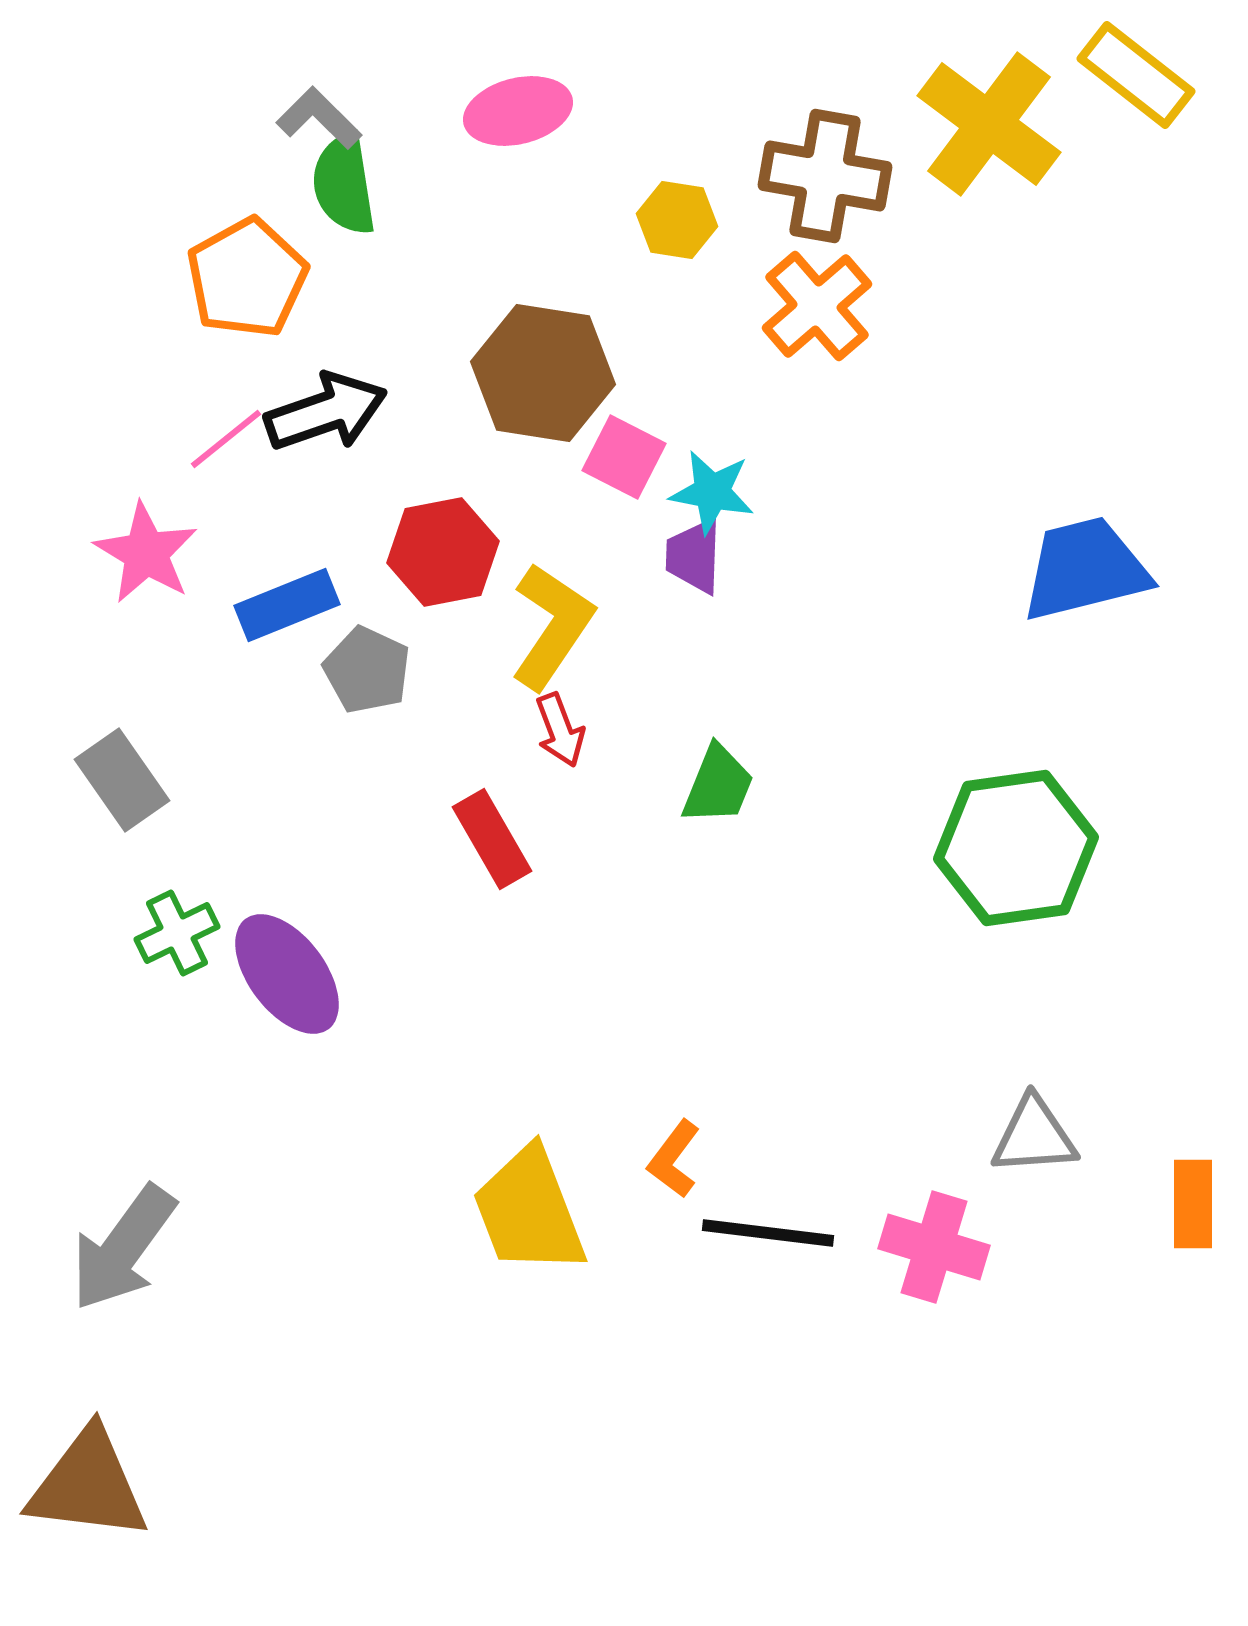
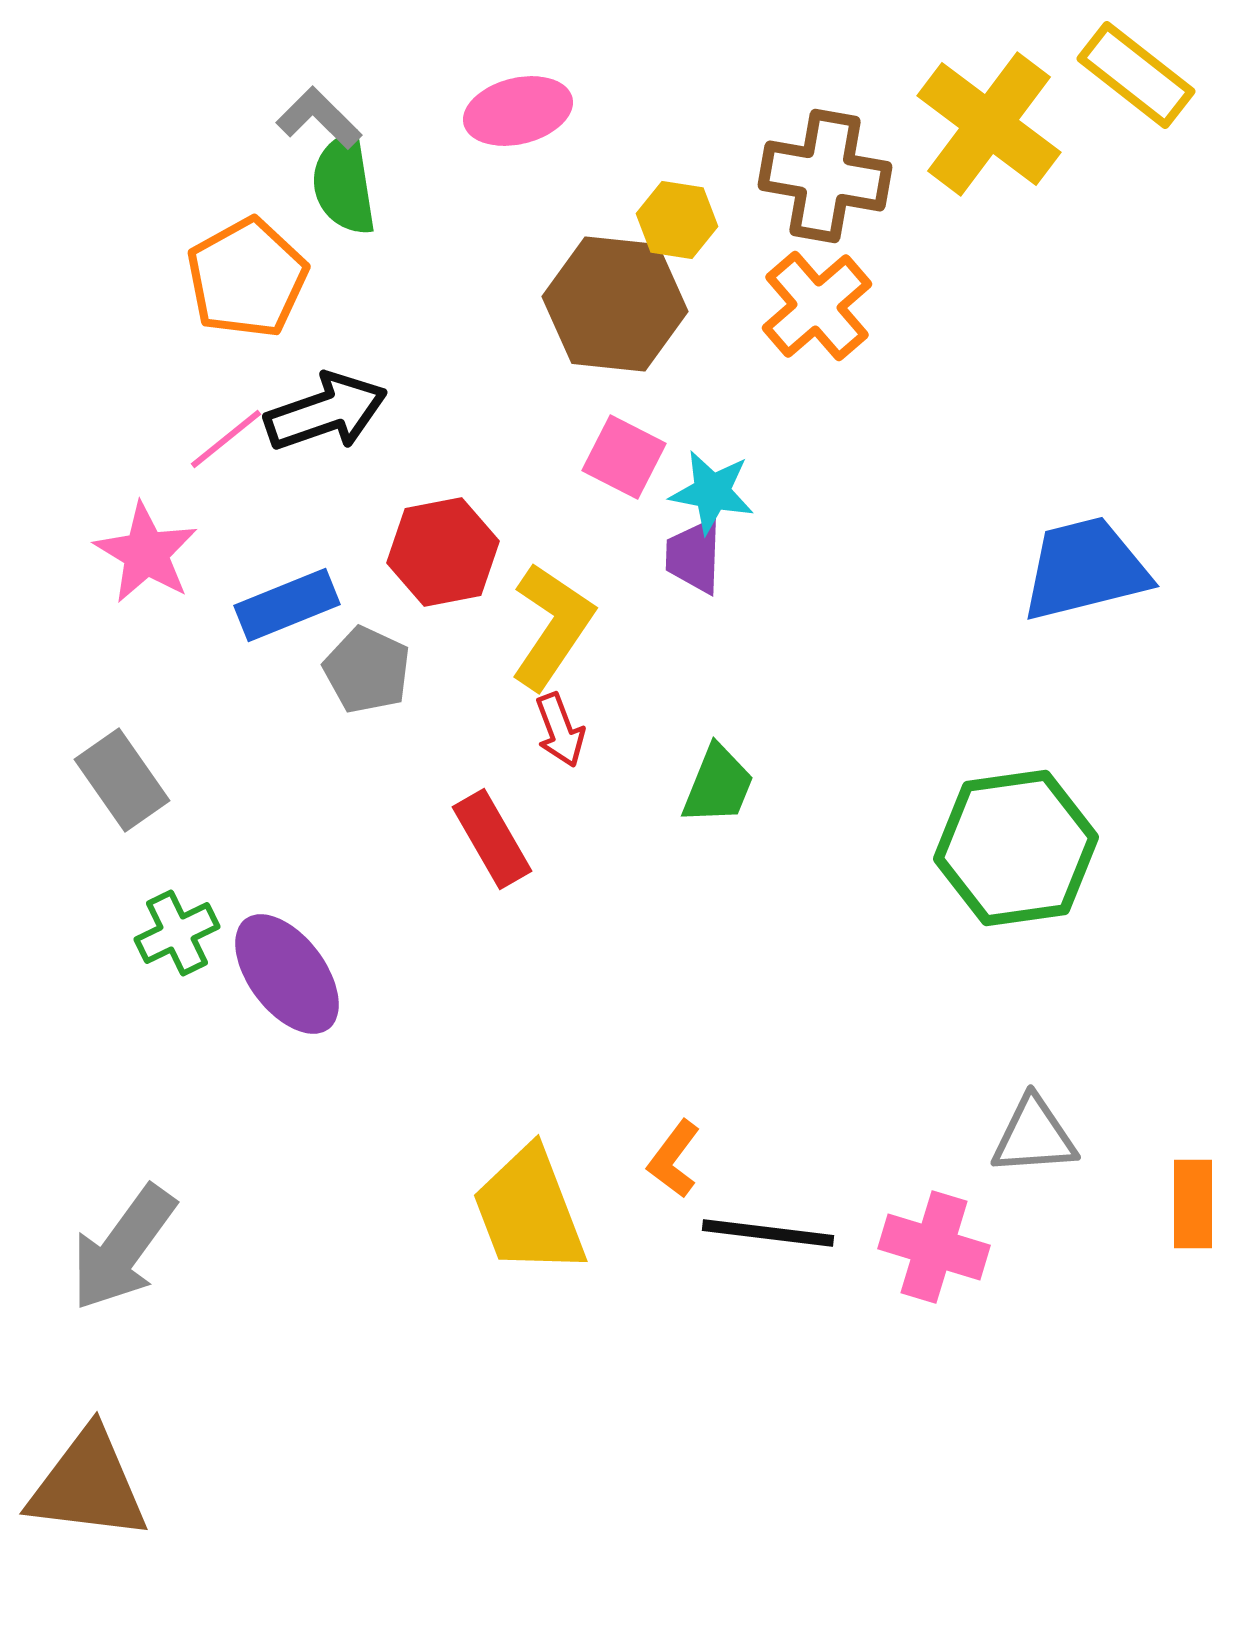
brown hexagon: moved 72 px right, 69 px up; rotated 3 degrees counterclockwise
